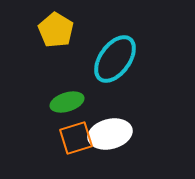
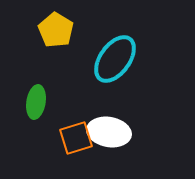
green ellipse: moved 31 px left; rotated 64 degrees counterclockwise
white ellipse: moved 1 px left, 2 px up; rotated 24 degrees clockwise
